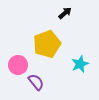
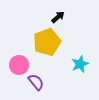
black arrow: moved 7 px left, 4 px down
yellow pentagon: moved 2 px up
pink circle: moved 1 px right
